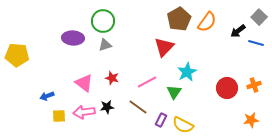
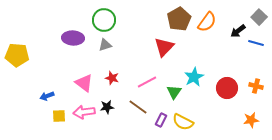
green circle: moved 1 px right, 1 px up
cyan star: moved 7 px right, 5 px down
orange cross: moved 2 px right, 1 px down; rotated 32 degrees clockwise
yellow semicircle: moved 3 px up
